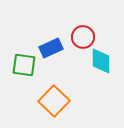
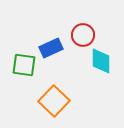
red circle: moved 2 px up
